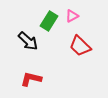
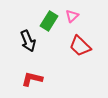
pink triangle: rotated 16 degrees counterclockwise
black arrow: rotated 25 degrees clockwise
red L-shape: moved 1 px right
